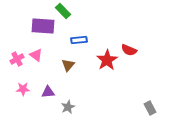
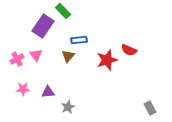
purple rectangle: rotated 60 degrees counterclockwise
pink triangle: rotated 16 degrees clockwise
red star: rotated 15 degrees clockwise
brown triangle: moved 9 px up
